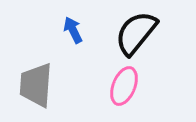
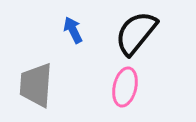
pink ellipse: moved 1 px right, 1 px down; rotated 9 degrees counterclockwise
